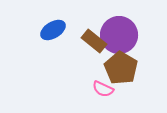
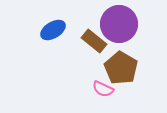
purple circle: moved 11 px up
